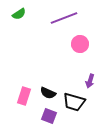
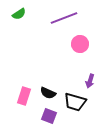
black trapezoid: moved 1 px right
